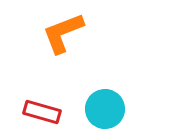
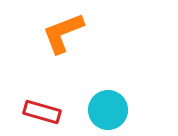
cyan circle: moved 3 px right, 1 px down
